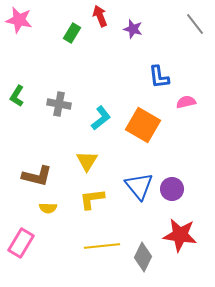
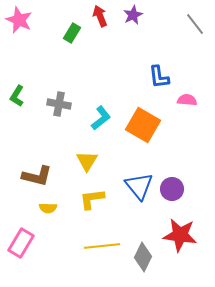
pink star: rotated 12 degrees clockwise
purple star: moved 14 px up; rotated 30 degrees clockwise
pink semicircle: moved 1 px right, 2 px up; rotated 18 degrees clockwise
